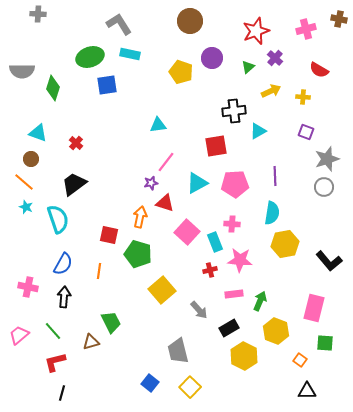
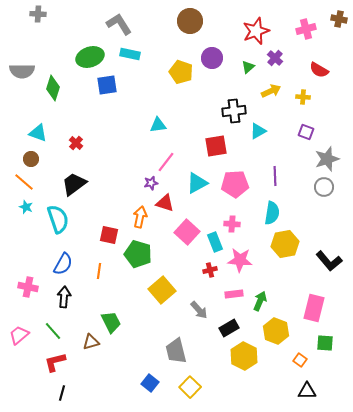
gray trapezoid at (178, 351): moved 2 px left
